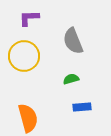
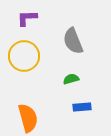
purple L-shape: moved 2 px left
